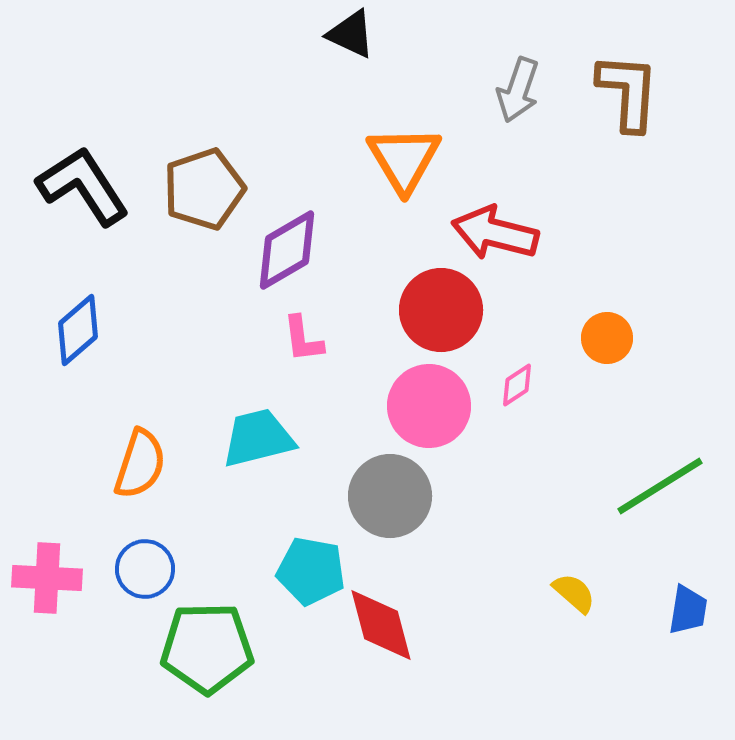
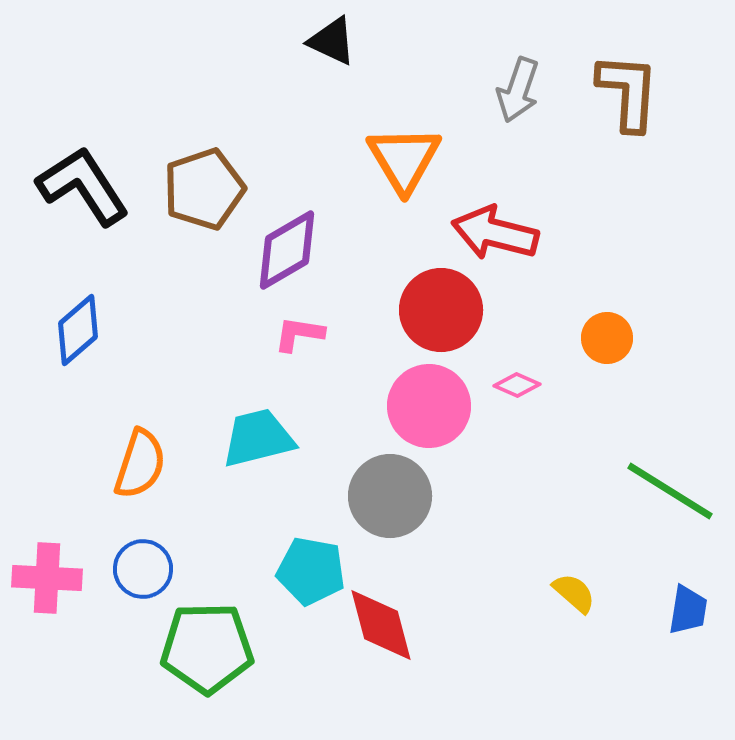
black triangle: moved 19 px left, 7 px down
pink L-shape: moved 4 px left, 5 px up; rotated 106 degrees clockwise
pink diamond: rotated 57 degrees clockwise
green line: moved 10 px right, 5 px down; rotated 64 degrees clockwise
blue circle: moved 2 px left
